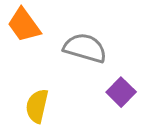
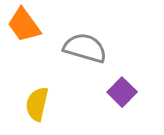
purple square: moved 1 px right
yellow semicircle: moved 2 px up
